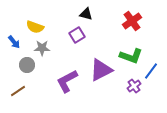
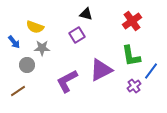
green L-shape: rotated 60 degrees clockwise
